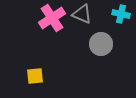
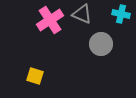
pink cross: moved 2 px left, 2 px down
yellow square: rotated 24 degrees clockwise
